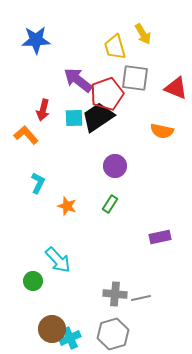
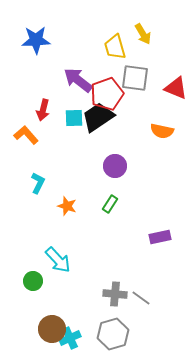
gray line: rotated 48 degrees clockwise
